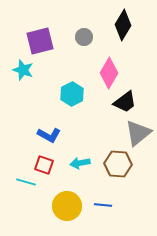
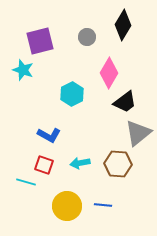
gray circle: moved 3 px right
